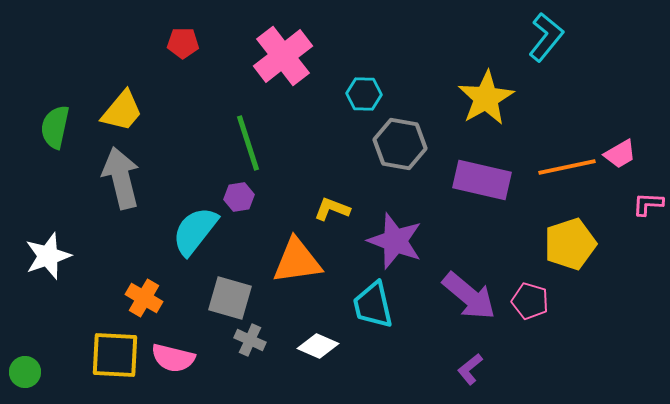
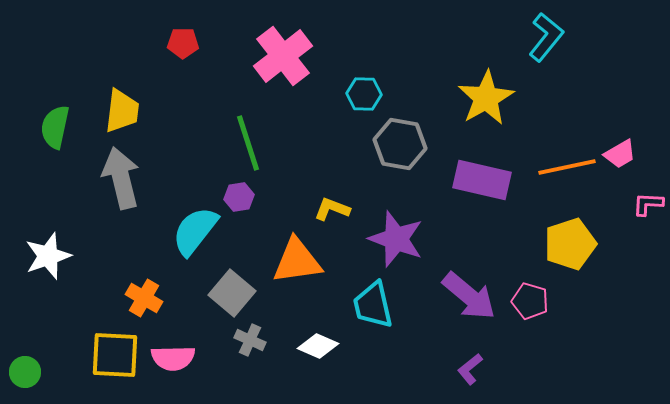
yellow trapezoid: rotated 33 degrees counterclockwise
purple star: moved 1 px right, 2 px up
gray square: moved 2 px right, 5 px up; rotated 24 degrees clockwise
pink semicircle: rotated 15 degrees counterclockwise
